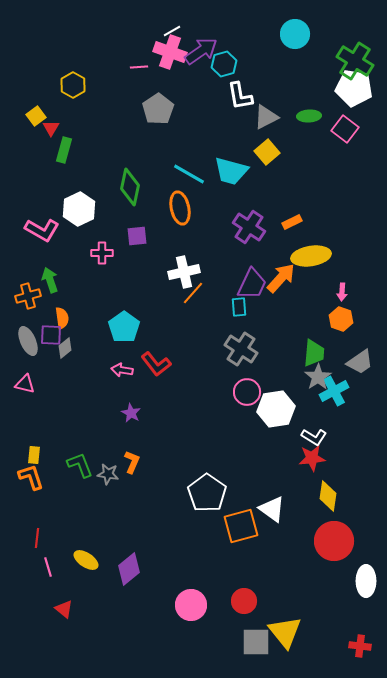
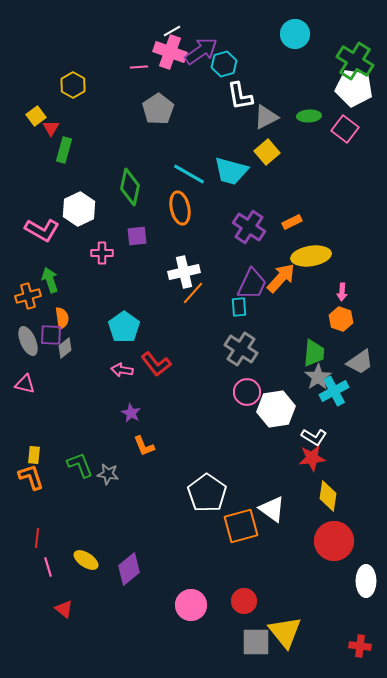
orange L-shape at (132, 462): moved 12 px right, 16 px up; rotated 135 degrees clockwise
